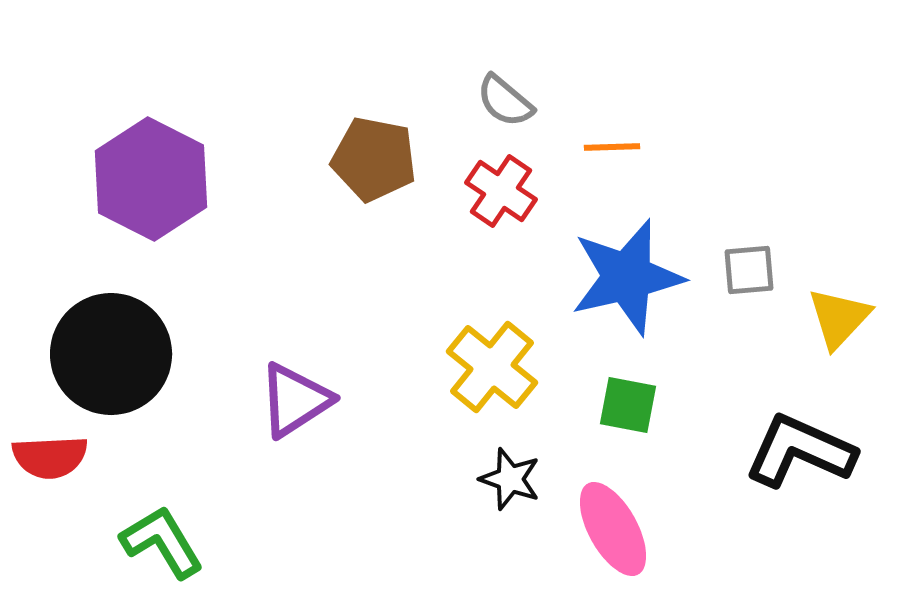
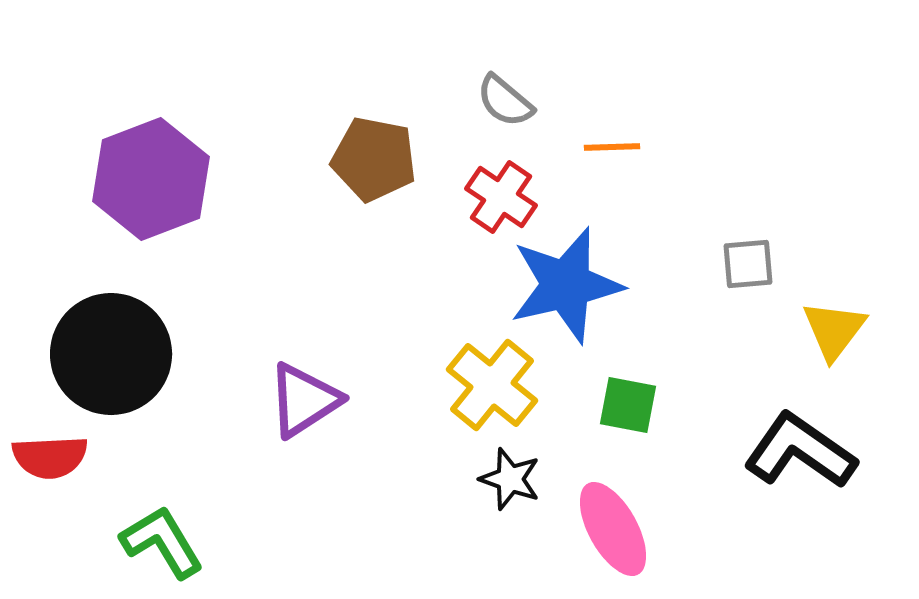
purple hexagon: rotated 12 degrees clockwise
red cross: moved 6 px down
gray square: moved 1 px left, 6 px up
blue star: moved 61 px left, 8 px down
yellow triangle: moved 5 px left, 12 px down; rotated 6 degrees counterclockwise
yellow cross: moved 18 px down
purple triangle: moved 9 px right
black L-shape: rotated 11 degrees clockwise
